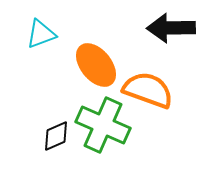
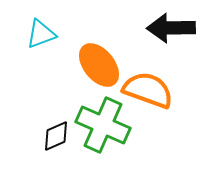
orange ellipse: moved 3 px right
